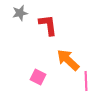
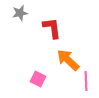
red L-shape: moved 4 px right, 3 px down
pink square: moved 2 px down
